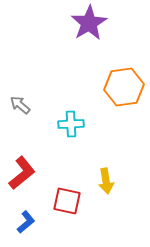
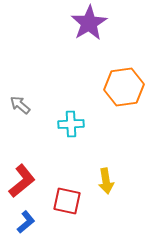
red L-shape: moved 8 px down
